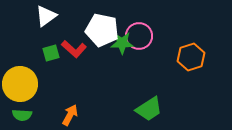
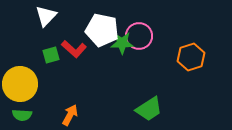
white triangle: rotated 10 degrees counterclockwise
green square: moved 2 px down
